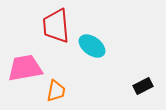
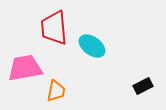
red trapezoid: moved 2 px left, 2 px down
